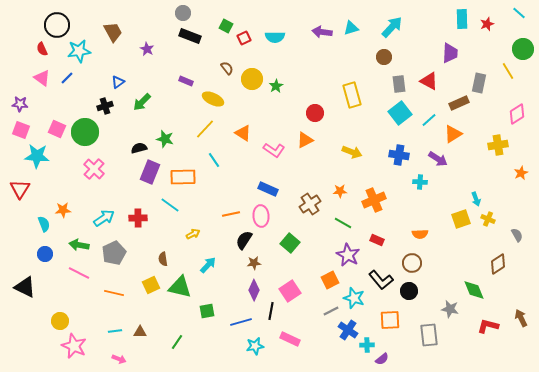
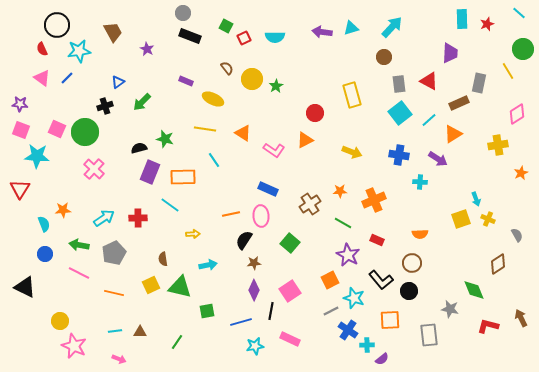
yellow line at (205, 129): rotated 55 degrees clockwise
yellow arrow at (193, 234): rotated 24 degrees clockwise
cyan arrow at (208, 265): rotated 36 degrees clockwise
